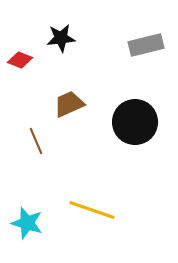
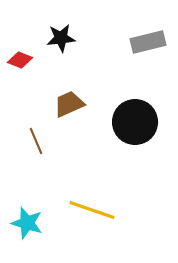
gray rectangle: moved 2 px right, 3 px up
